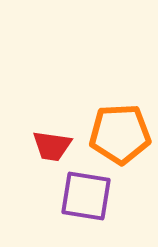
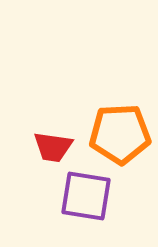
red trapezoid: moved 1 px right, 1 px down
